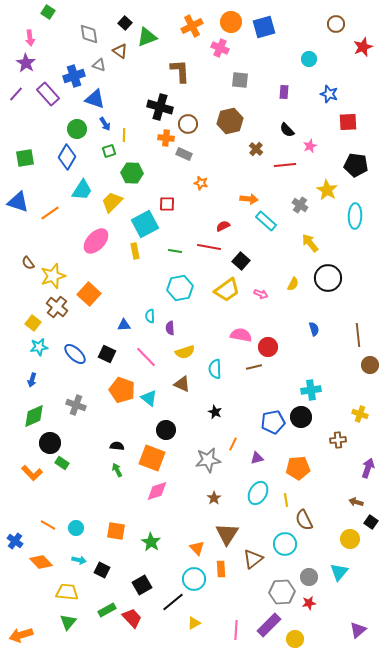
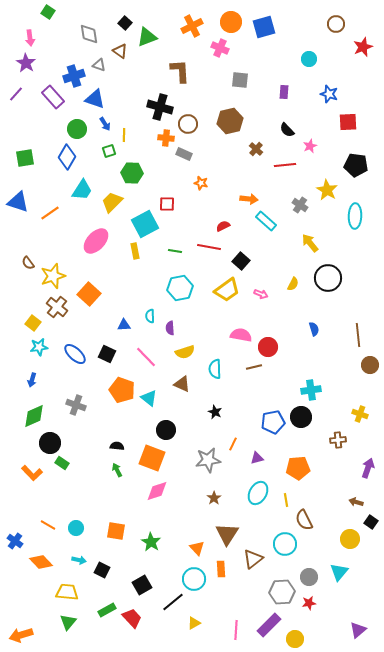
purple rectangle at (48, 94): moved 5 px right, 3 px down
